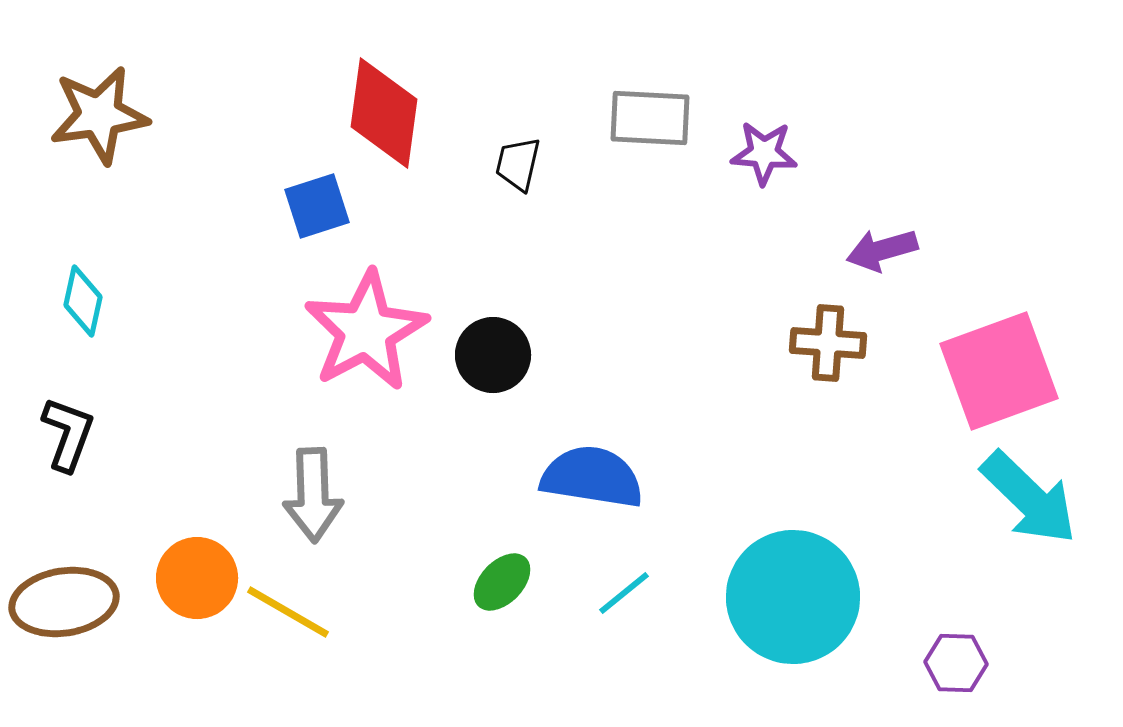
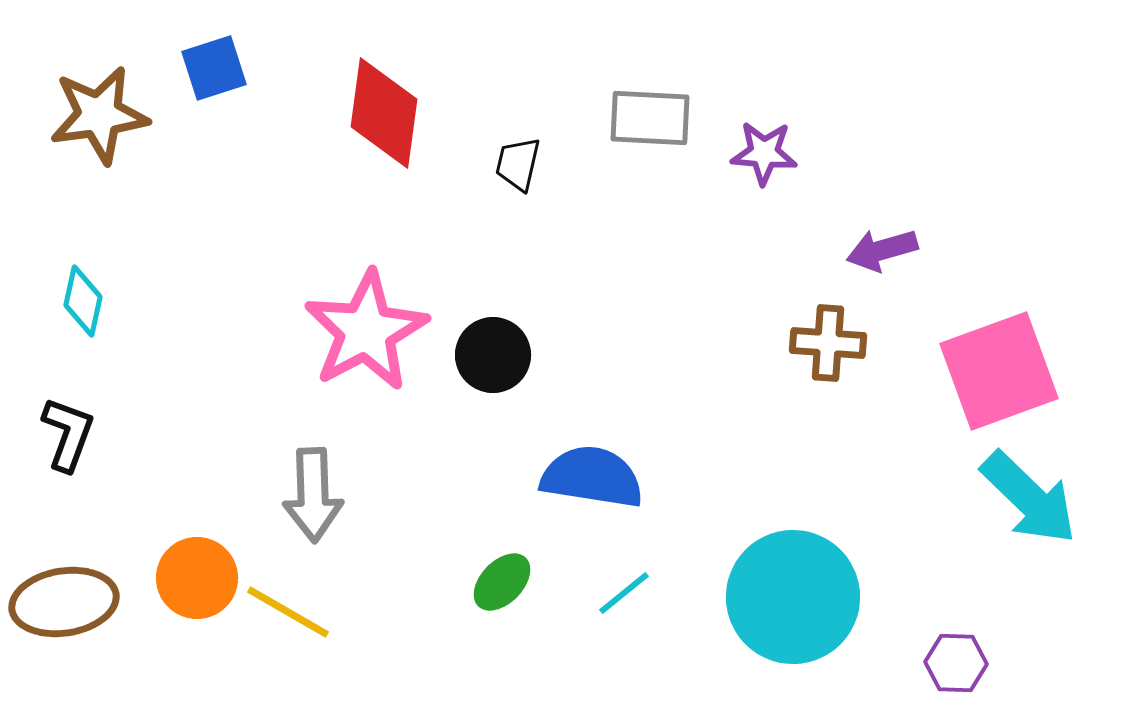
blue square: moved 103 px left, 138 px up
